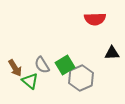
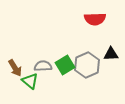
black triangle: moved 1 px left, 1 px down
gray semicircle: moved 1 px right, 1 px down; rotated 120 degrees clockwise
gray hexagon: moved 6 px right, 13 px up
